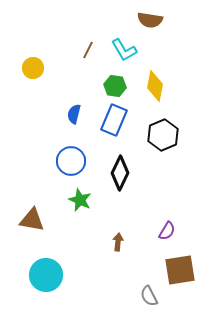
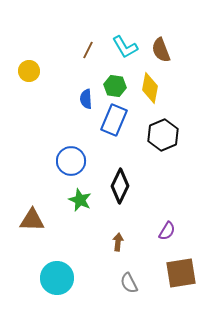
brown semicircle: moved 11 px right, 30 px down; rotated 60 degrees clockwise
cyan L-shape: moved 1 px right, 3 px up
yellow circle: moved 4 px left, 3 px down
yellow diamond: moved 5 px left, 2 px down
blue semicircle: moved 12 px right, 15 px up; rotated 18 degrees counterclockwise
black diamond: moved 13 px down
brown triangle: rotated 8 degrees counterclockwise
brown square: moved 1 px right, 3 px down
cyan circle: moved 11 px right, 3 px down
gray semicircle: moved 20 px left, 13 px up
